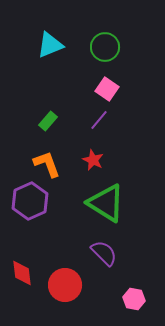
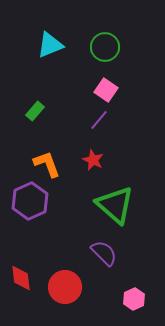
pink square: moved 1 px left, 1 px down
green rectangle: moved 13 px left, 10 px up
green triangle: moved 9 px right, 2 px down; rotated 9 degrees clockwise
red diamond: moved 1 px left, 5 px down
red circle: moved 2 px down
pink hexagon: rotated 25 degrees clockwise
